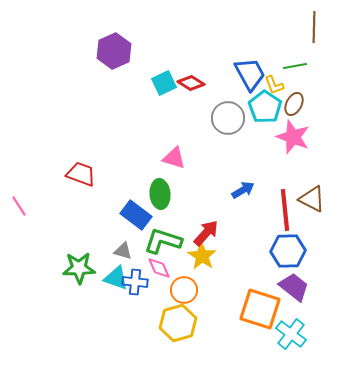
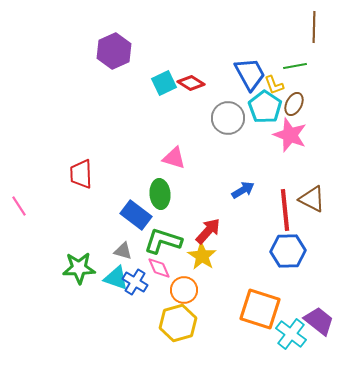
pink star: moved 3 px left, 2 px up
red trapezoid: rotated 112 degrees counterclockwise
red arrow: moved 2 px right, 2 px up
blue cross: rotated 25 degrees clockwise
purple trapezoid: moved 25 px right, 34 px down
